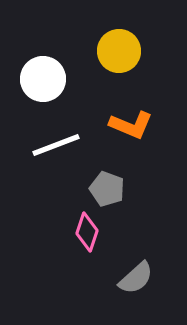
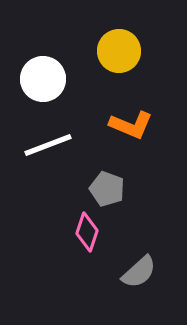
white line: moved 8 px left
gray semicircle: moved 3 px right, 6 px up
